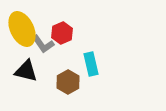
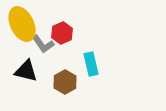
yellow ellipse: moved 5 px up
brown hexagon: moved 3 px left
